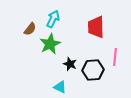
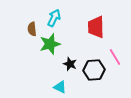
cyan arrow: moved 1 px right, 1 px up
brown semicircle: moved 2 px right; rotated 136 degrees clockwise
green star: rotated 10 degrees clockwise
pink line: rotated 36 degrees counterclockwise
black hexagon: moved 1 px right
